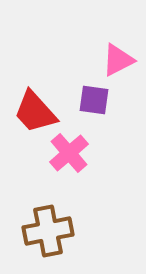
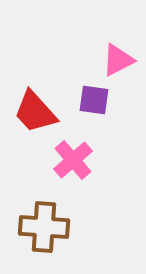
pink cross: moved 4 px right, 7 px down
brown cross: moved 4 px left, 4 px up; rotated 15 degrees clockwise
